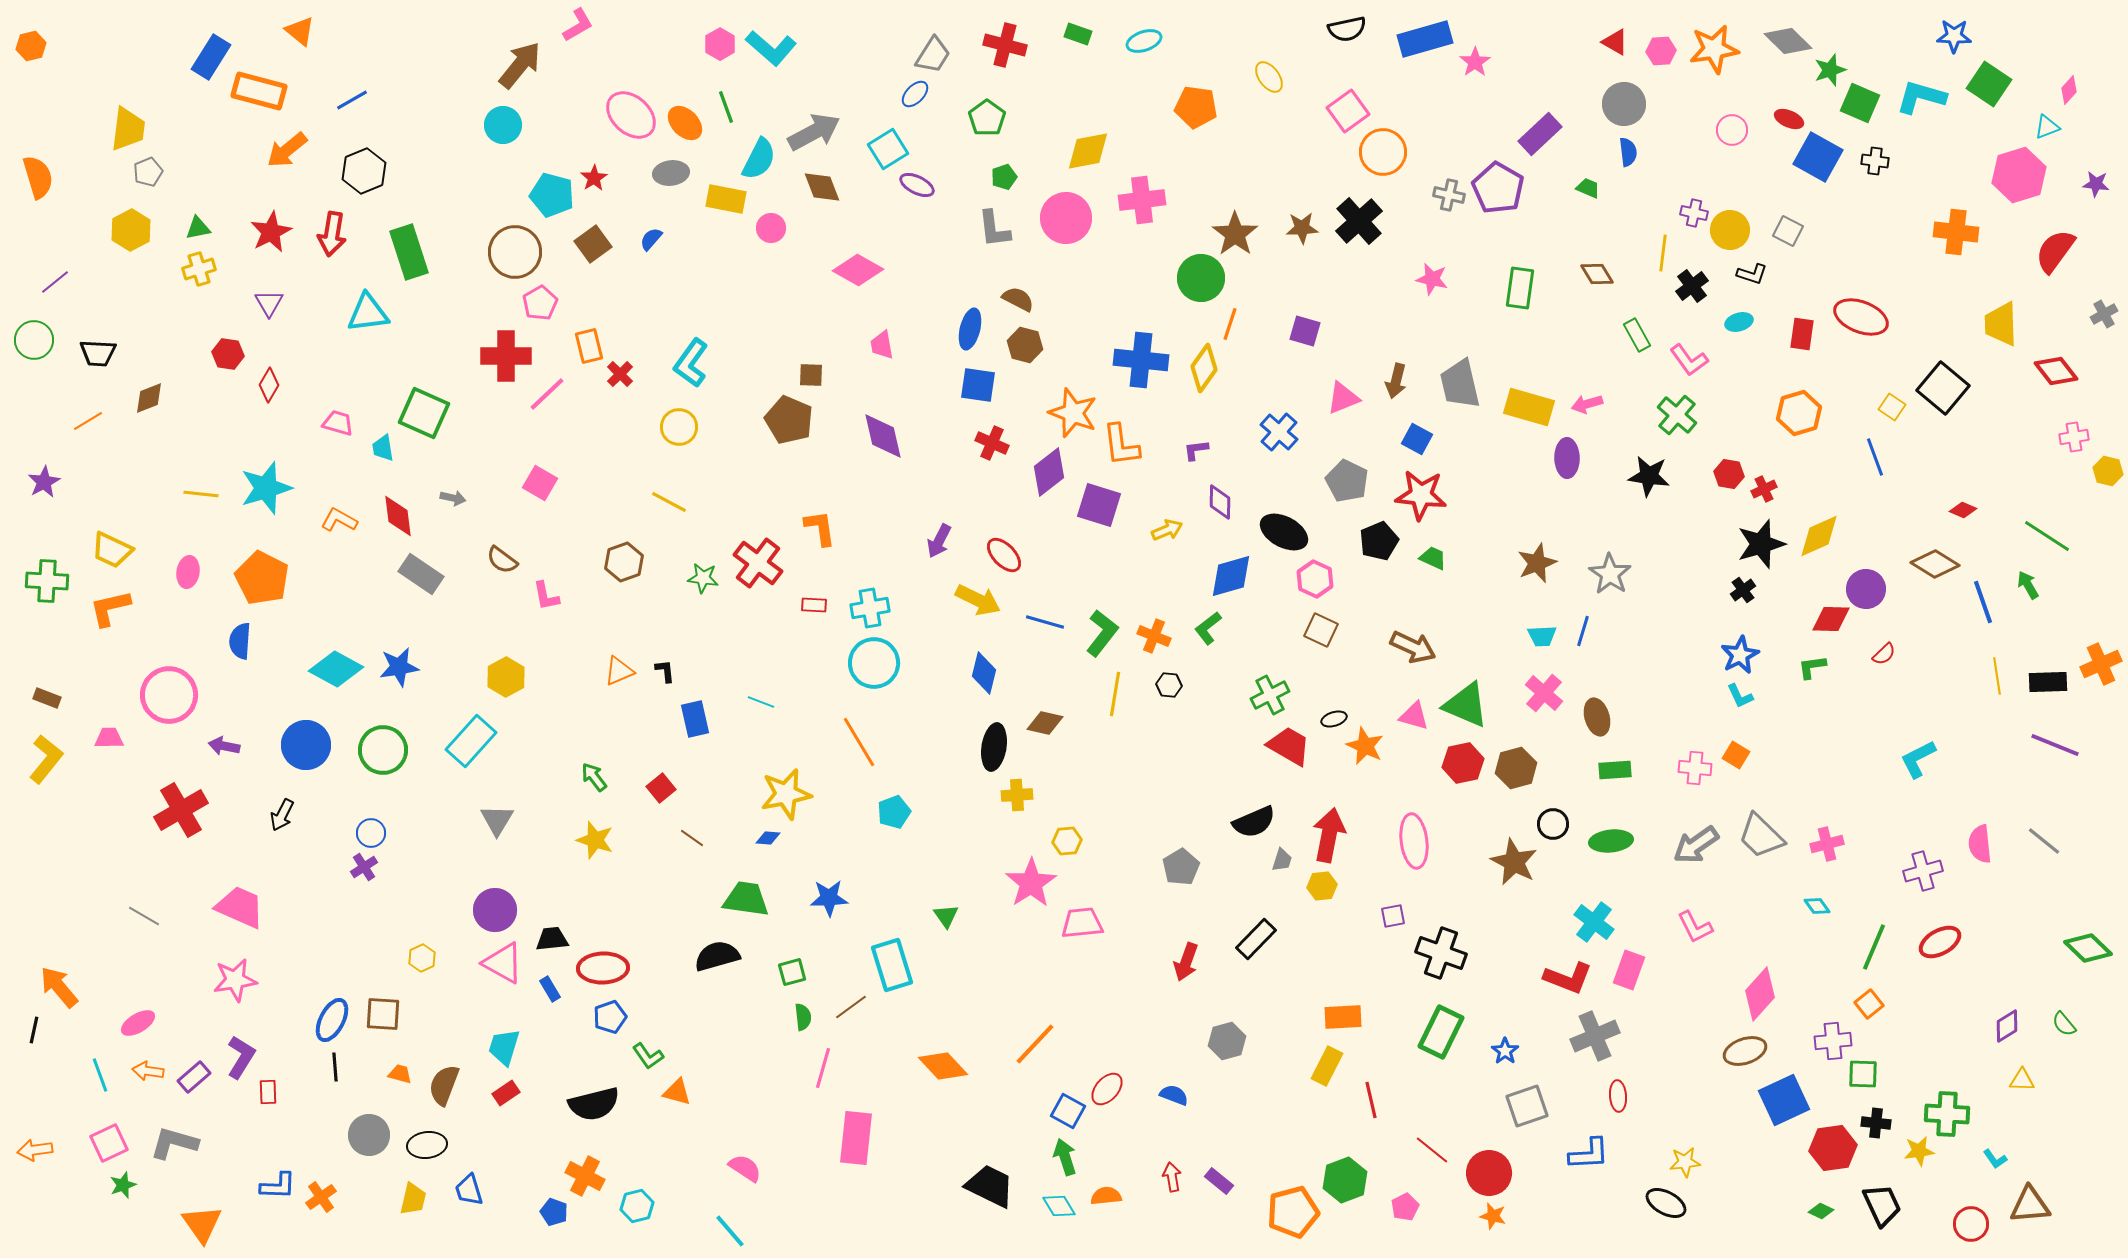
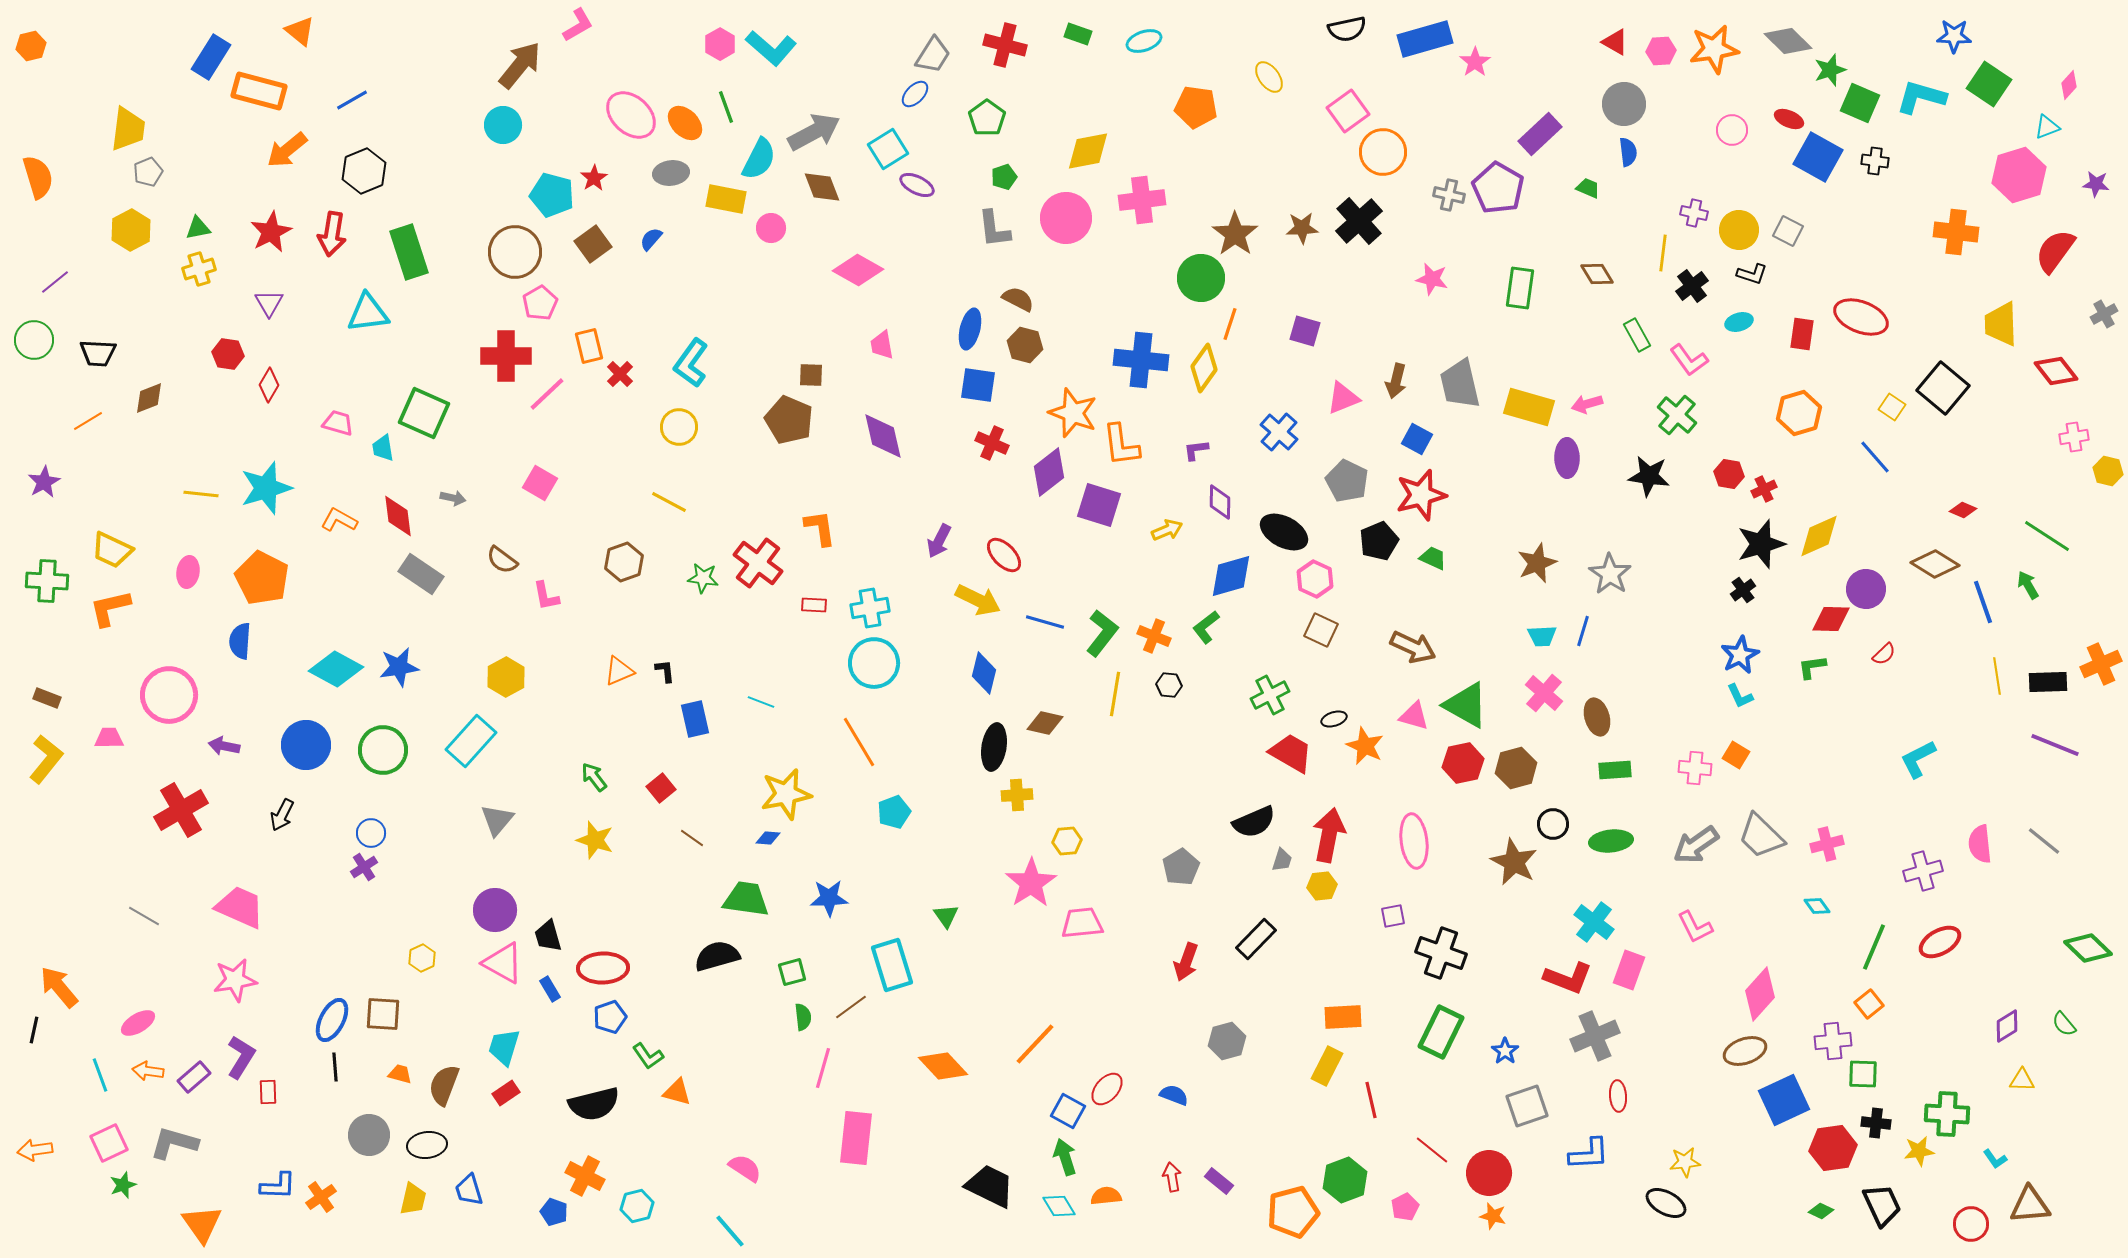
pink diamond at (2069, 90): moved 5 px up
yellow circle at (1730, 230): moved 9 px right
blue line at (1875, 457): rotated 21 degrees counterclockwise
red star at (1421, 495): rotated 21 degrees counterclockwise
green L-shape at (1208, 628): moved 2 px left, 1 px up
green triangle at (1466, 705): rotated 6 degrees clockwise
red trapezoid at (1289, 746): moved 2 px right, 7 px down
gray triangle at (497, 820): rotated 9 degrees clockwise
black trapezoid at (552, 939): moved 4 px left, 3 px up; rotated 100 degrees counterclockwise
